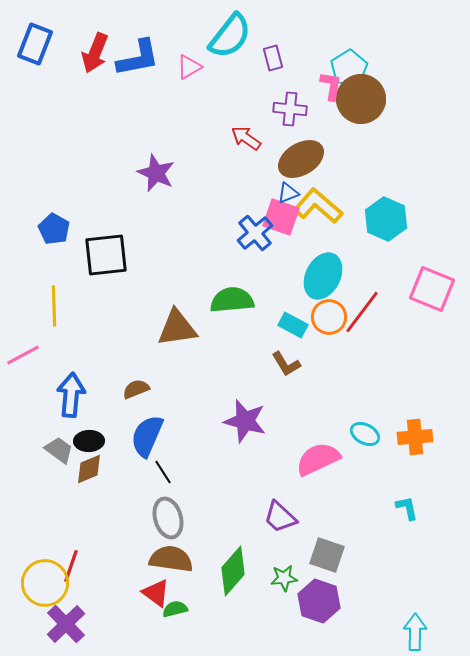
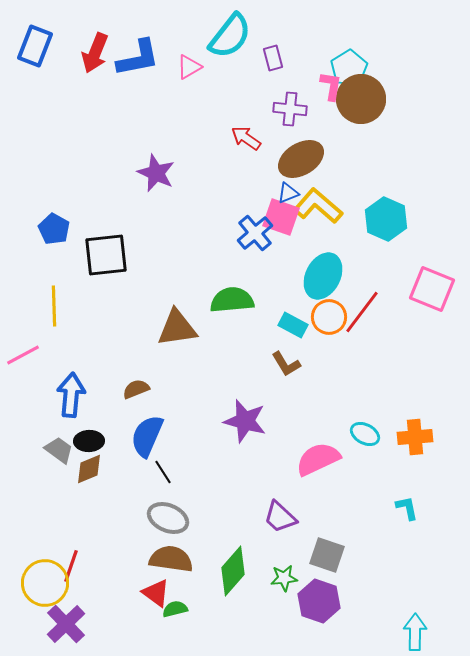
blue rectangle at (35, 44): moved 2 px down
gray ellipse at (168, 518): rotated 51 degrees counterclockwise
